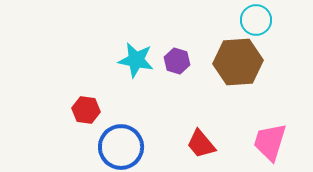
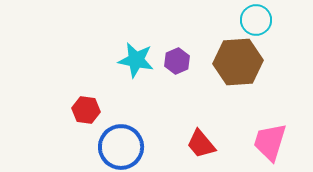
purple hexagon: rotated 20 degrees clockwise
